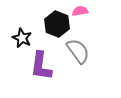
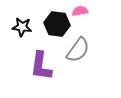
black hexagon: rotated 15 degrees counterclockwise
black star: moved 11 px up; rotated 18 degrees counterclockwise
gray semicircle: moved 1 px up; rotated 72 degrees clockwise
